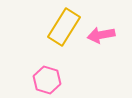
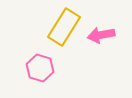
pink hexagon: moved 7 px left, 12 px up
